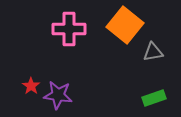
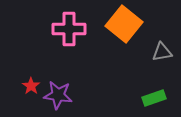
orange square: moved 1 px left, 1 px up
gray triangle: moved 9 px right
